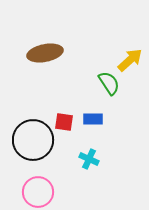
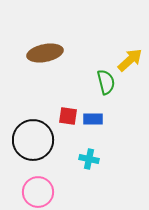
green semicircle: moved 3 px left, 1 px up; rotated 20 degrees clockwise
red square: moved 4 px right, 6 px up
cyan cross: rotated 12 degrees counterclockwise
